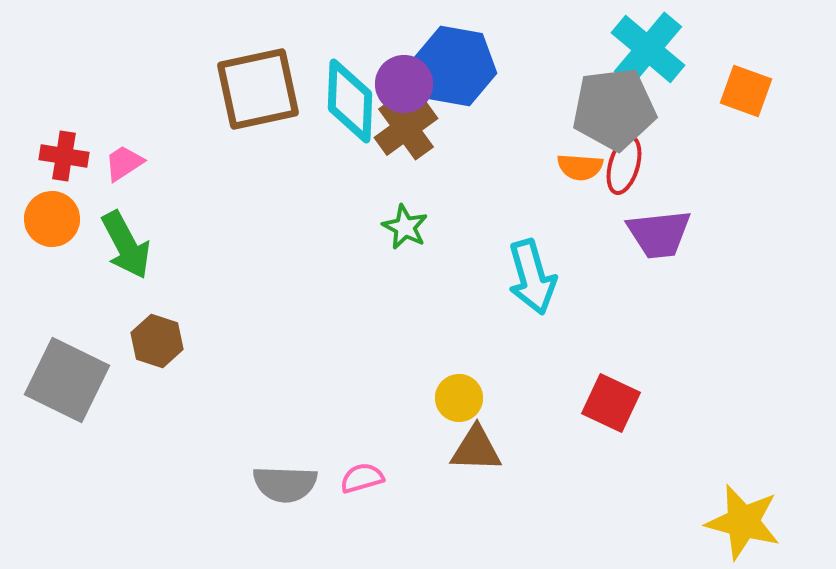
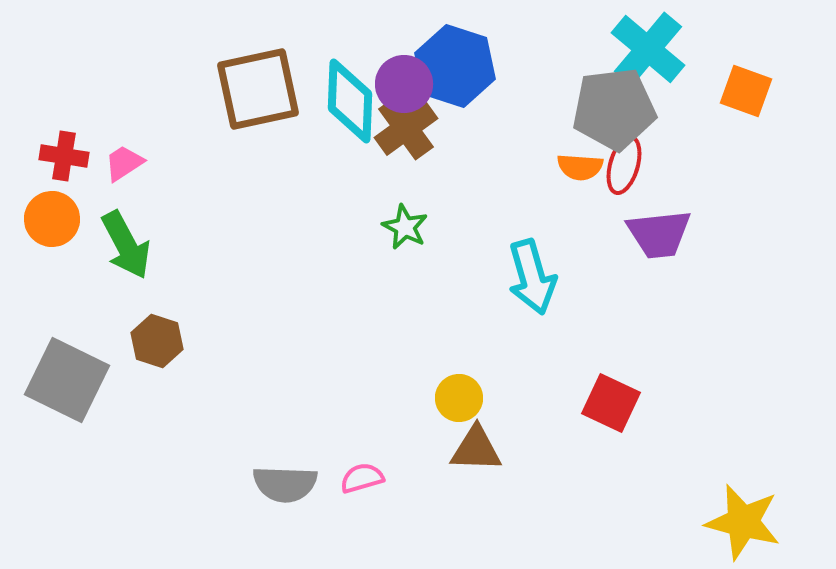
blue hexagon: rotated 8 degrees clockwise
